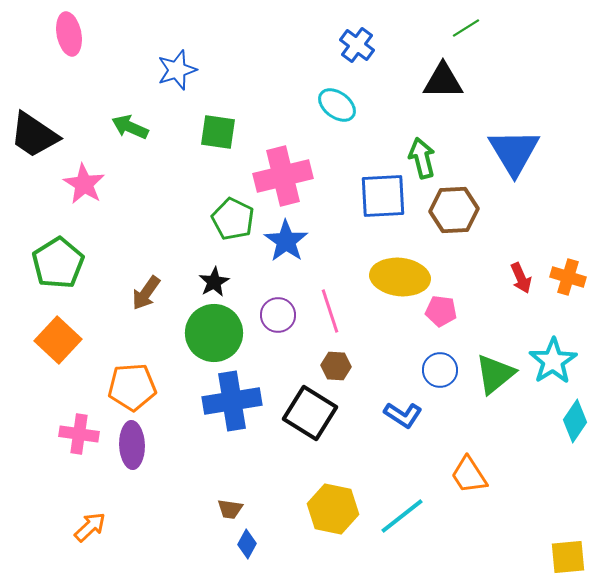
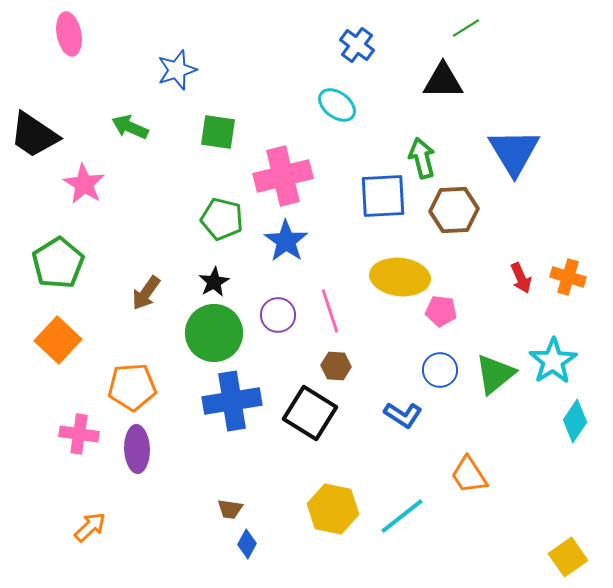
green pentagon at (233, 219): moved 11 px left; rotated 12 degrees counterclockwise
purple ellipse at (132, 445): moved 5 px right, 4 px down
yellow square at (568, 557): rotated 30 degrees counterclockwise
